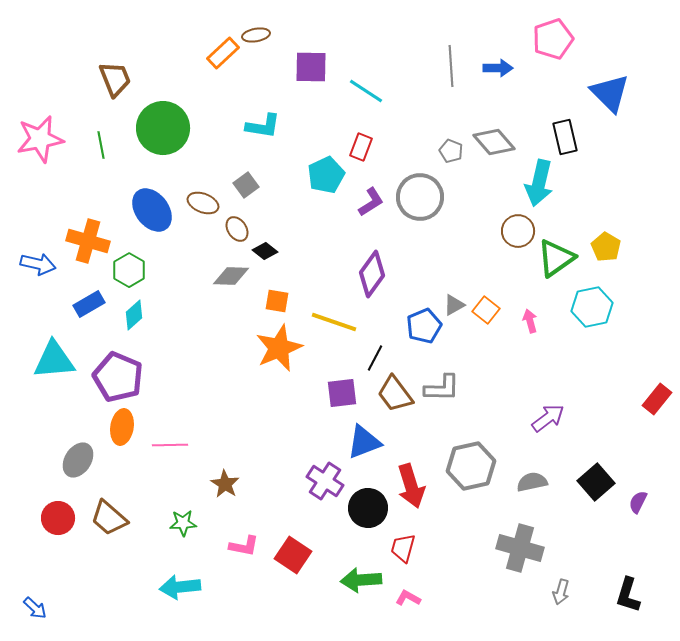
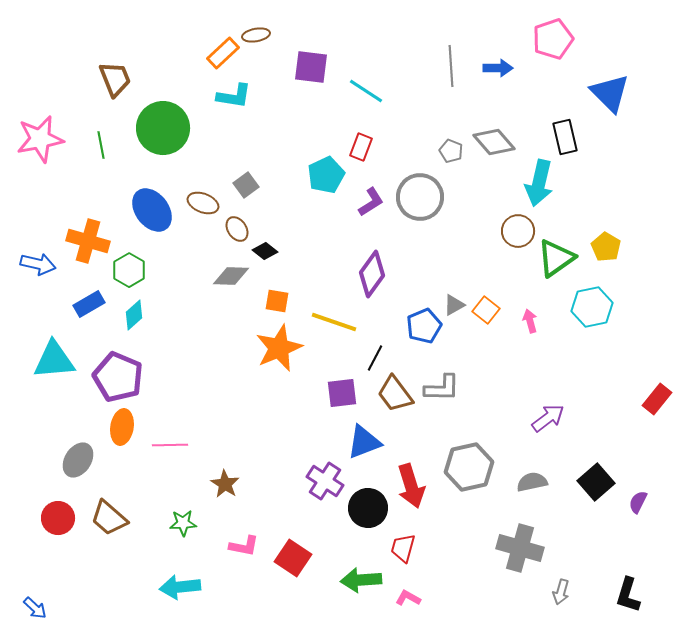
purple square at (311, 67): rotated 6 degrees clockwise
cyan L-shape at (263, 126): moved 29 px left, 30 px up
gray hexagon at (471, 466): moved 2 px left, 1 px down
red square at (293, 555): moved 3 px down
